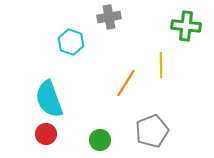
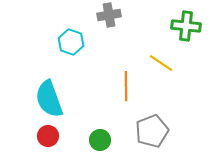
gray cross: moved 2 px up
yellow line: moved 2 px up; rotated 55 degrees counterclockwise
orange line: moved 3 px down; rotated 32 degrees counterclockwise
red circle: moved 2 px right, 2 px down
